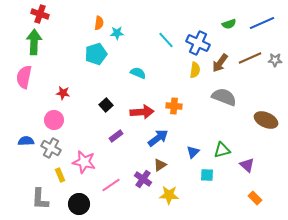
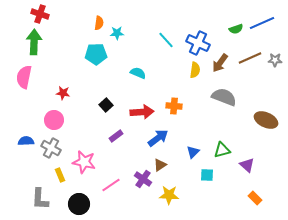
green semicircle: moved 7 px right, 5 px down
cyan pentagon: rotated 15 degrees clockwise
